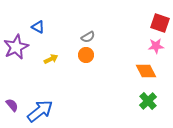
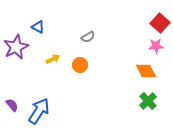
red square: rotated 24 degrees clockwise
orange circle: moved 6 px left, 10 px down
yellow arrow: moved 2 px right
blue arrow: moved 1 px left; rotated 20 degrees counterclockwise
